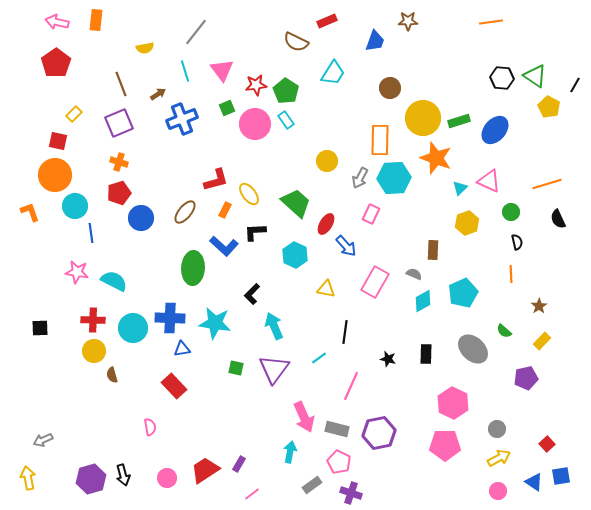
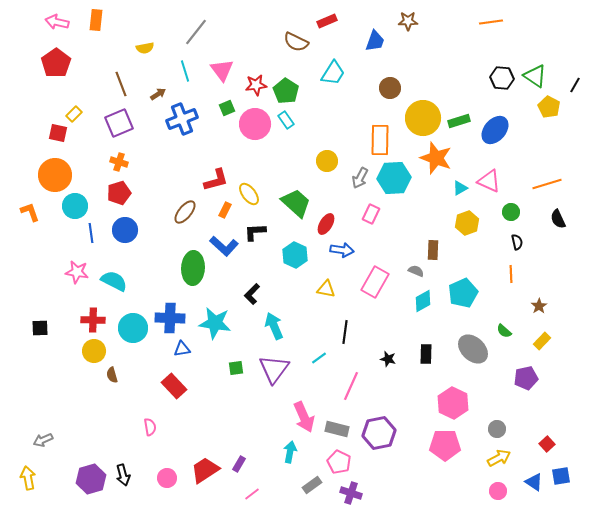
red square at (58, 141): moved 8 px up
cyan triangle at (460, 188): rotated 14 degrees clockwise
blue circle at (141, 218): moved 16 px left, 12 px down
blue arrow at (346, 246): moved 4 px left, 4 px down; rotated 40 degrees counterclockwise
gray semicircle at (414, 274): moved 2 px right, 3 px up
green square at (236, 368): rotated 21 degrees counterclockwise
